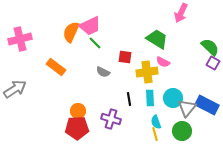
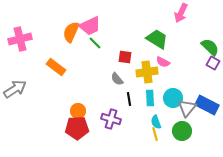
gray semicircle: moved 14 px right, 7 px down; rotated 24 degrees clockwise
